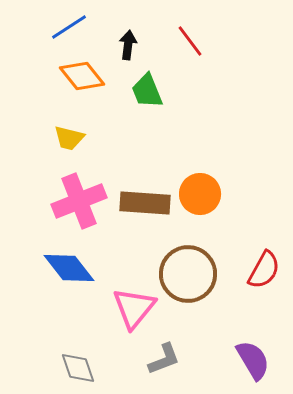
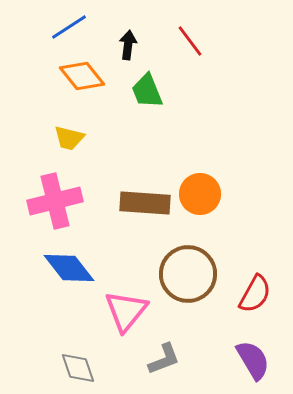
pink cross: moved 24 px left; rotated 8 degrees clockwise
red semicircle: moved 9 px left, 24 px down
pink triangle: moved 8 px left, 3 px down
